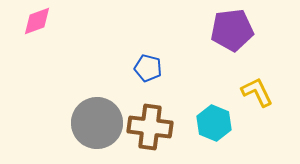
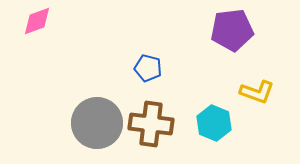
yellow L-shape: rotated 136 degrees clockwise
brown cross: moved 1 px right, 3 px up
